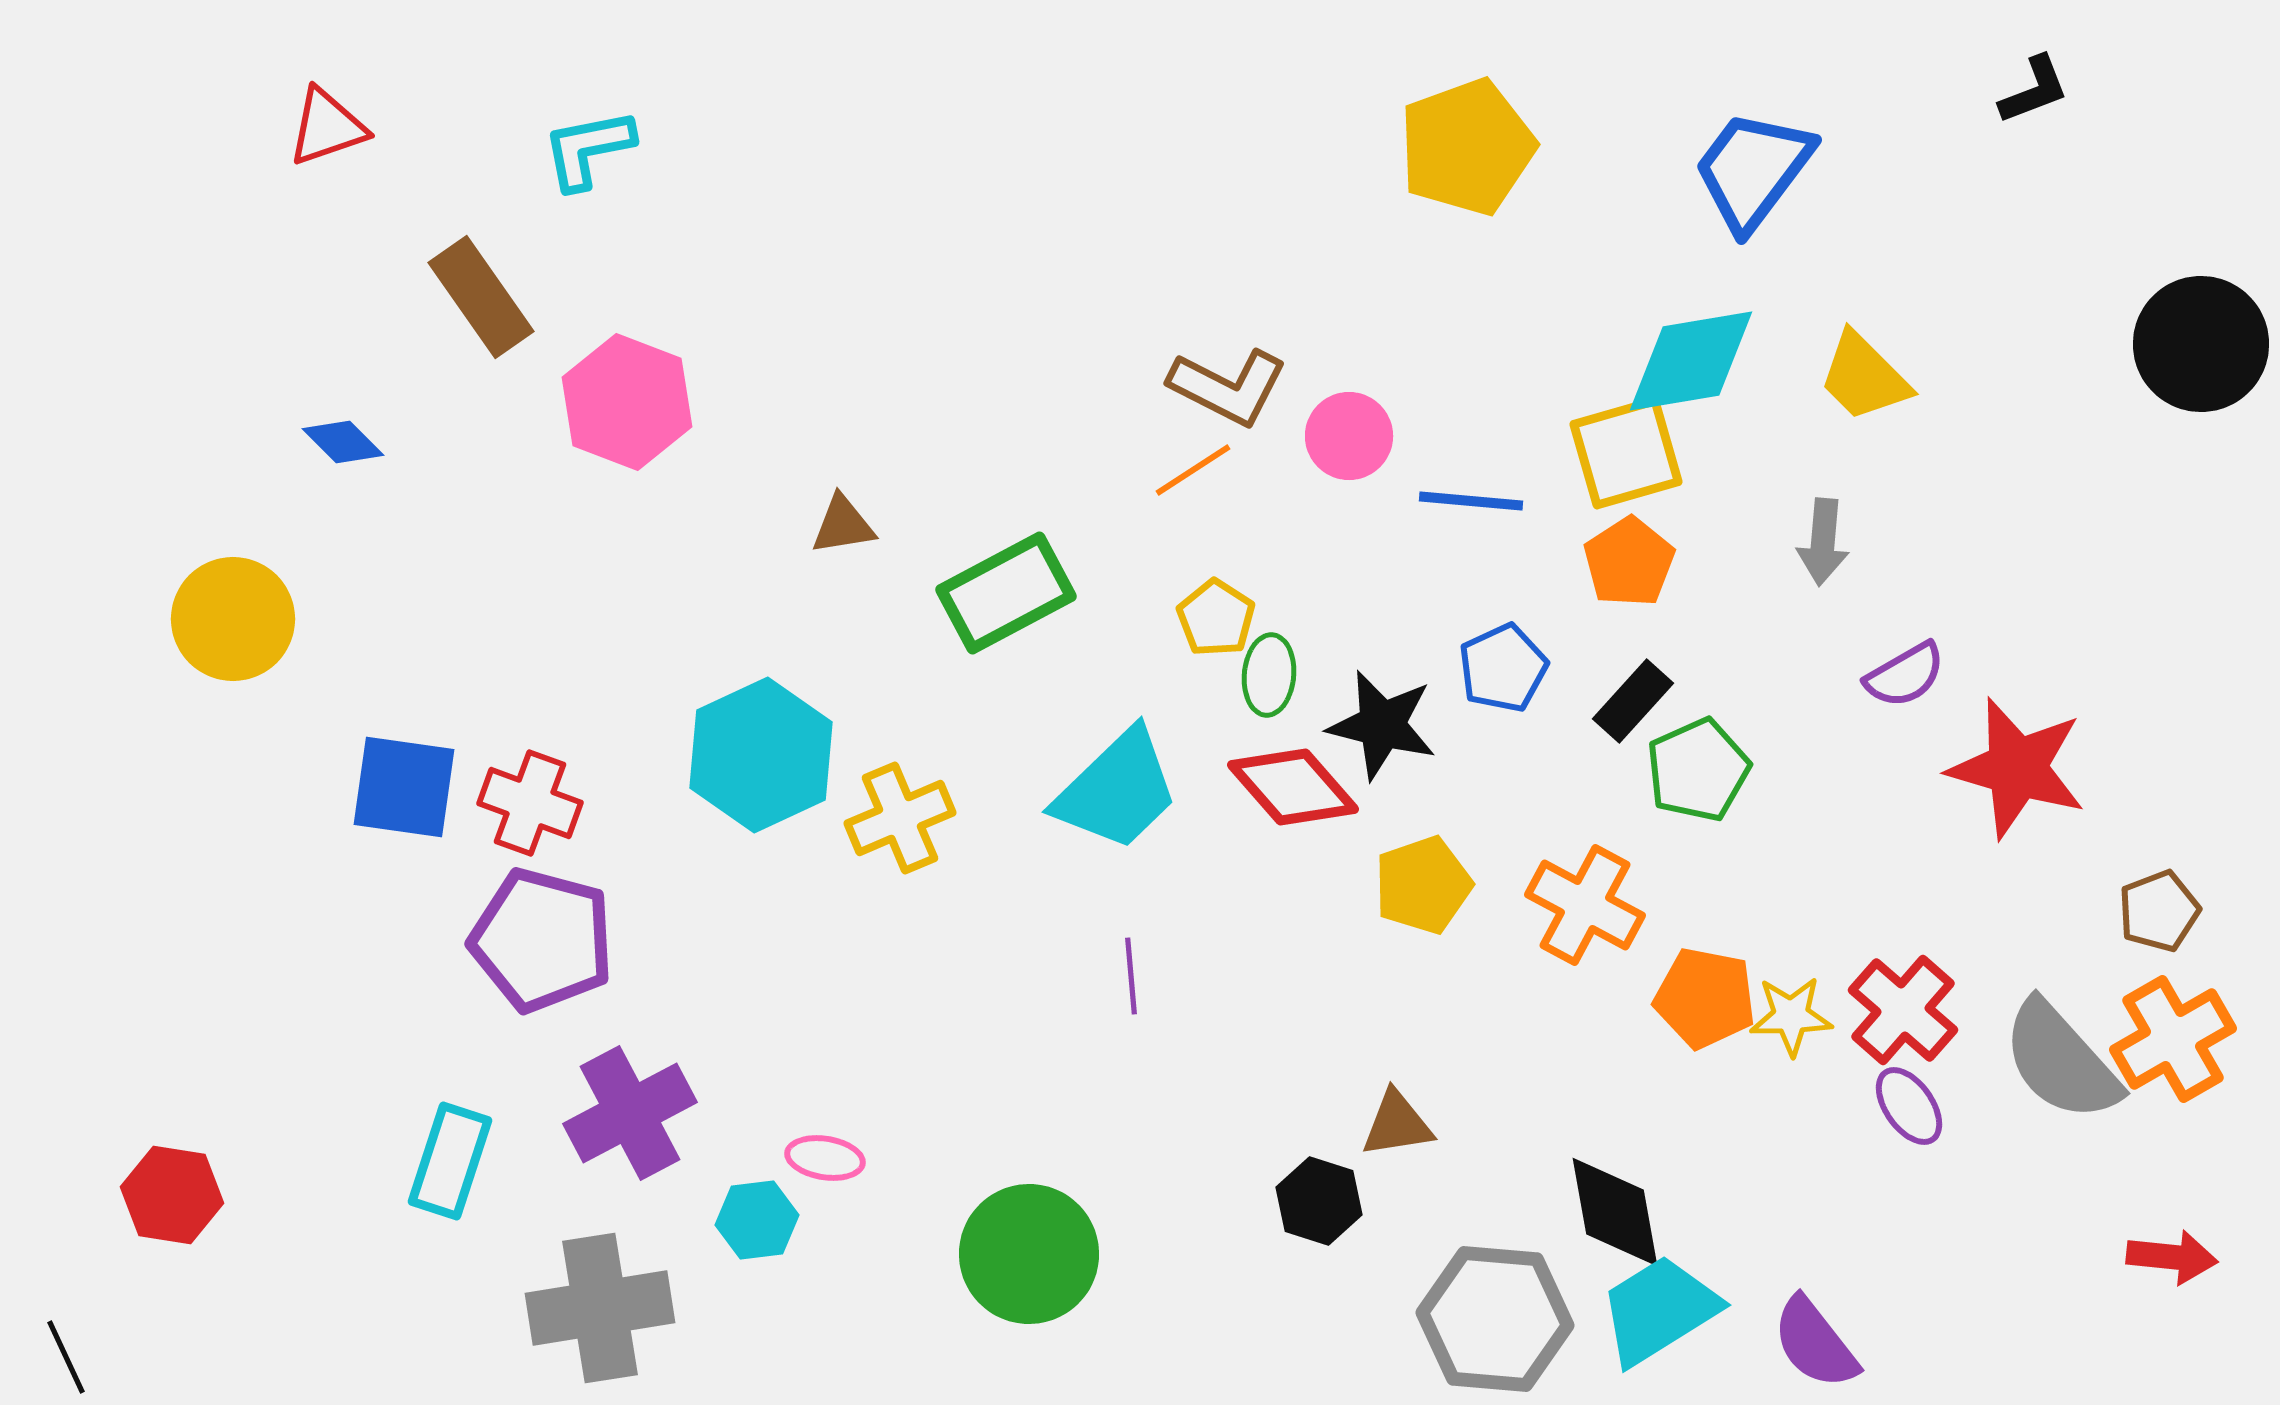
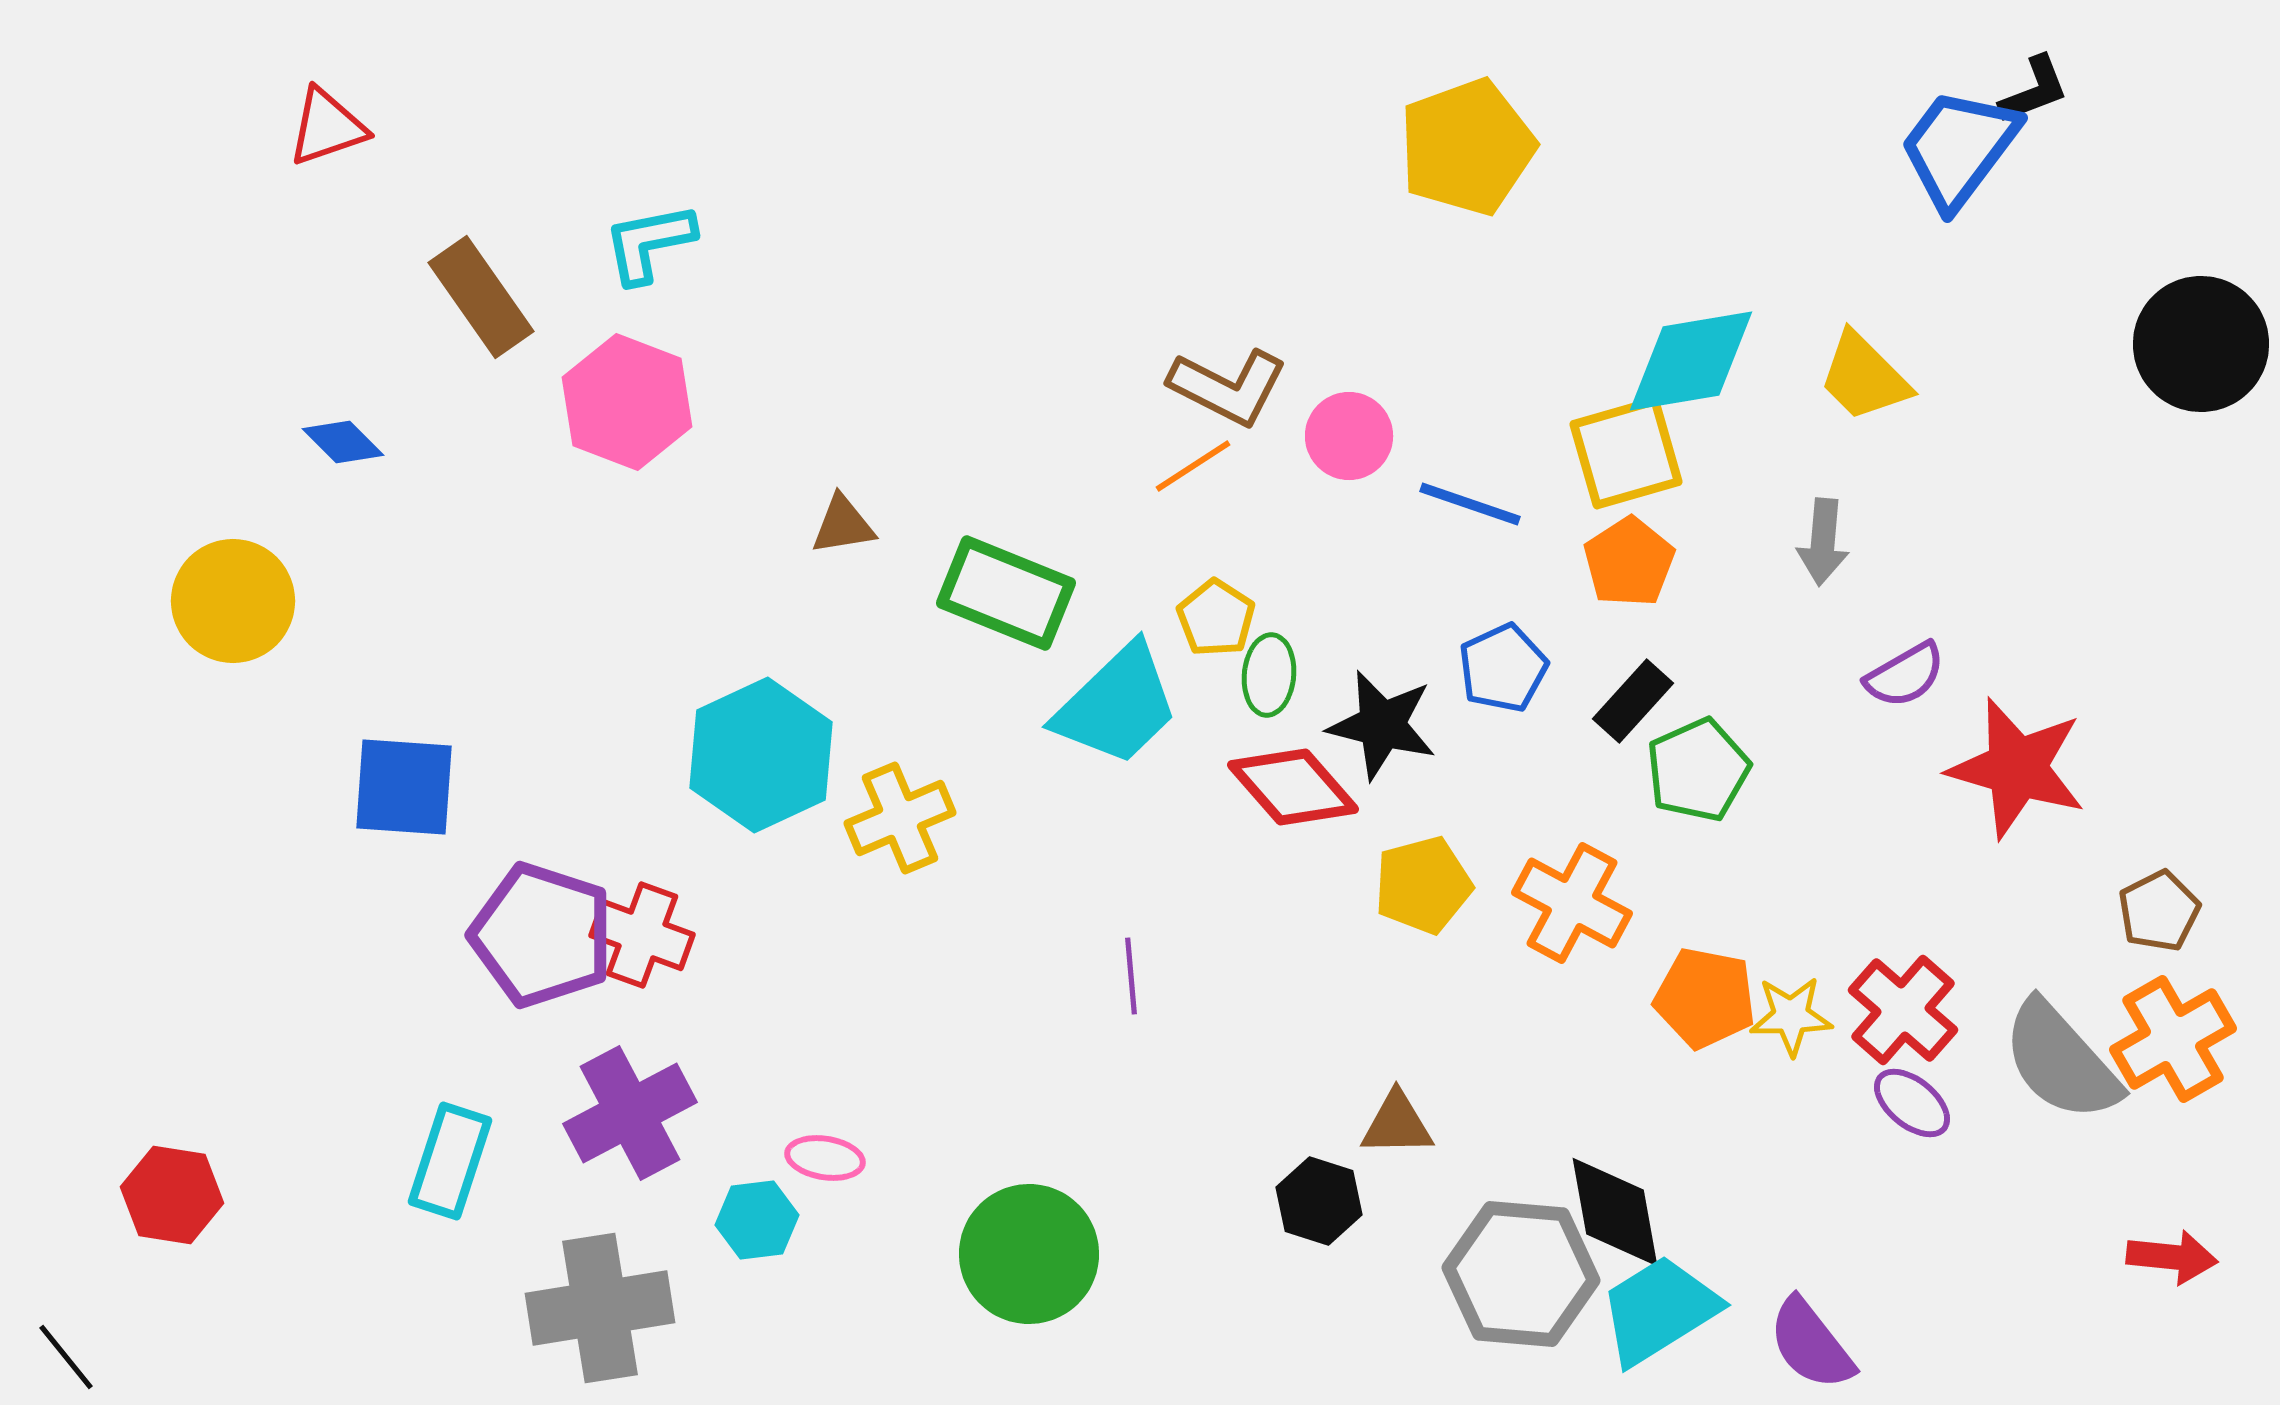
cyan L-shape at (588, 149): moved 61 px right, 94 px down
blue trapezoid at (1753, 170): moved 206 px right, 22 px up
orange line at (1193, 470): moved 4 px up
blue line at (1471, 501): moved 1 px left, 3 px down; rotated 14 degrees clockwise
green rectangle at (1006, 593): rotated 50 degrees clockwise
yellow circle at (233, 619): moved 18 px up
blue square at (404, 787): rotated 4 degrees counterclockwise
cyan trapezoid at (1117, 790): moved 85 px up
red cross at (530, 803): moved 112 px right, 132 px down
yellow pentagon at (1423, 885): rotated 4 degrees clockwise
orange cross at (1585, 905): moved 13 px left, 2 px up
brown pentagon at (2159, 911): rotated 6 degrees counterclockwise
purple pentagon at (542, 940): moved 5 px up; rotated 3 degrees clockwise
purple ellipse at (1909, 1106): moved 3 px right, 3 px up; rotated 16 degrees counterclockwise
brown triangle at (1397, 1124): rotated 8 degrees clockwise
gray hexagon at (1495, 1319): moved 26 px right, 45 px up
purple semicircle at (1815, 1343): moved 4 px left, 1 px down
black line at (66, 1357): rotated 14 degrees counterclockwise
